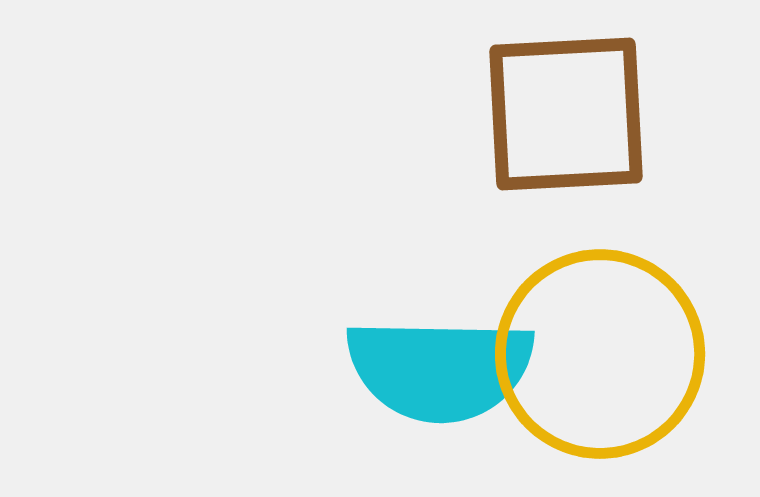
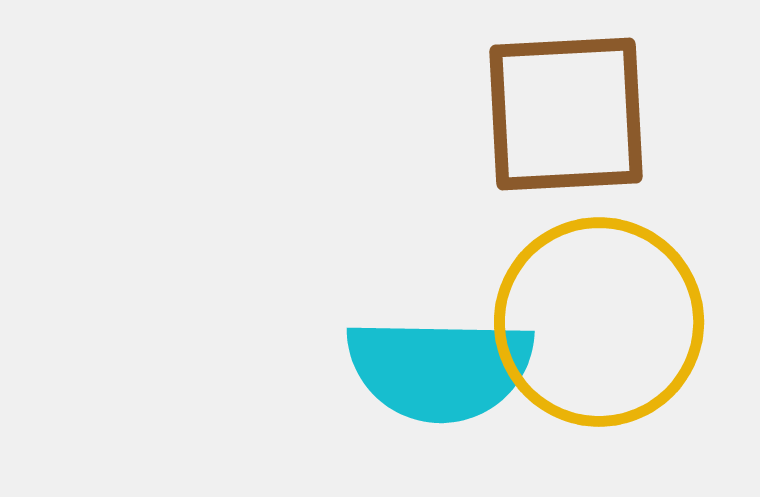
yellow circle: moved 1 px left, 32 px up
